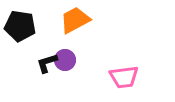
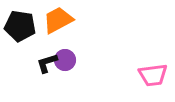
orange trapezoid: moved 17 px left
pink trapezoid: moved 29 px right, 2 px up
